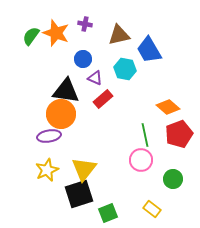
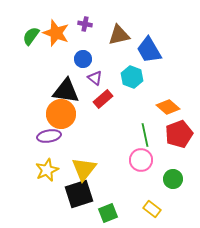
cyan hexagon: moved 7 px right, 8 px down; rotated 10 degrees clockwise
purple triangle: rotated 14 degrees clockwise
